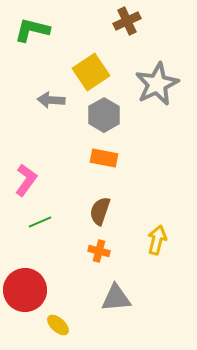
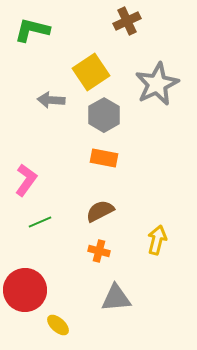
brown semicircle: rotated 44 degrees clockwise
